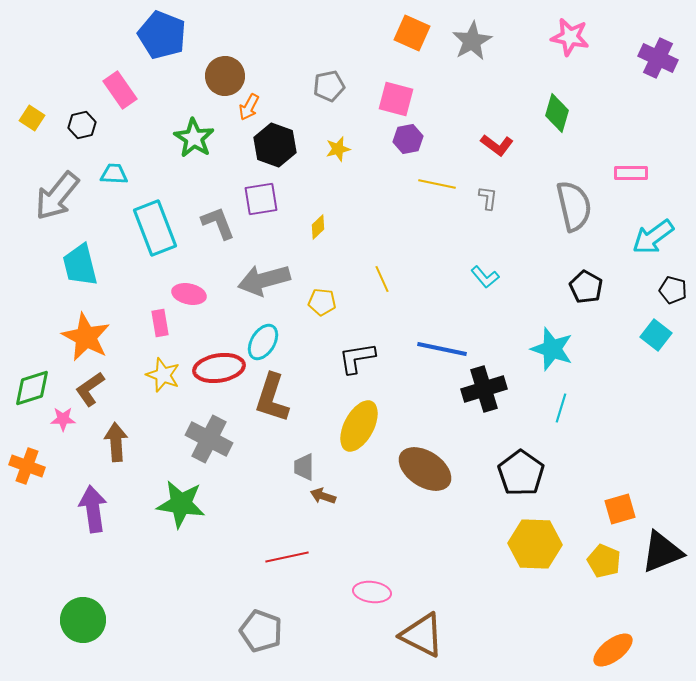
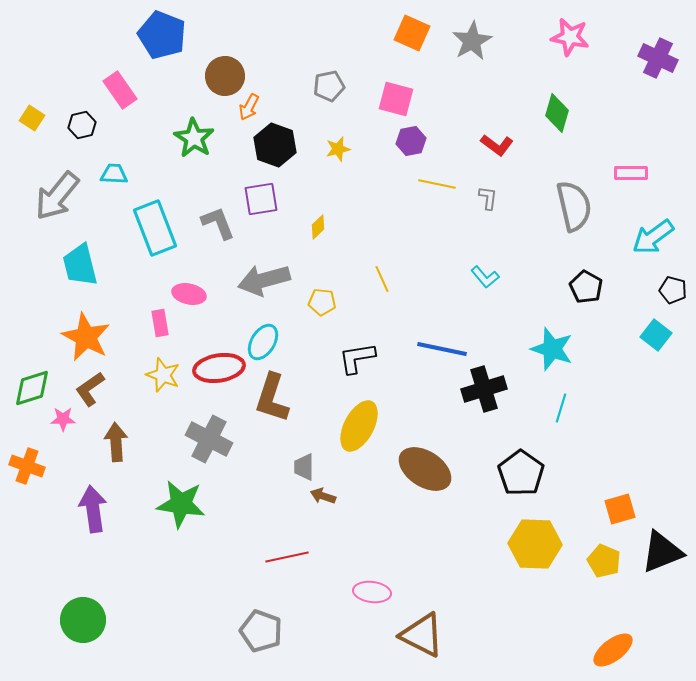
purple hexagon at (408, 139): moved 3 px right, 2 px down
